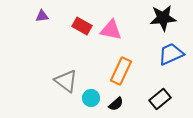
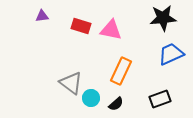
red rectangle: moved 1 px left; rotated 12 degrees counterclockwise
gray triangle: moved 5 px right, 2 px down
black rectangle: rotated 20 degrees clockwise
